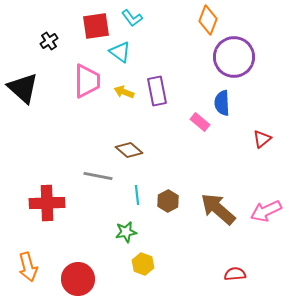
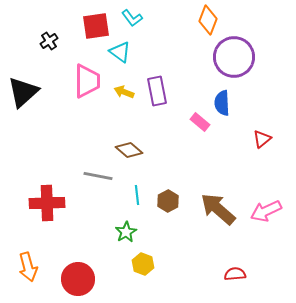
black triangle: moved 4 px down; rotated 36 degrees clockwise
green star: rotated 20 degrees counterclockwise
